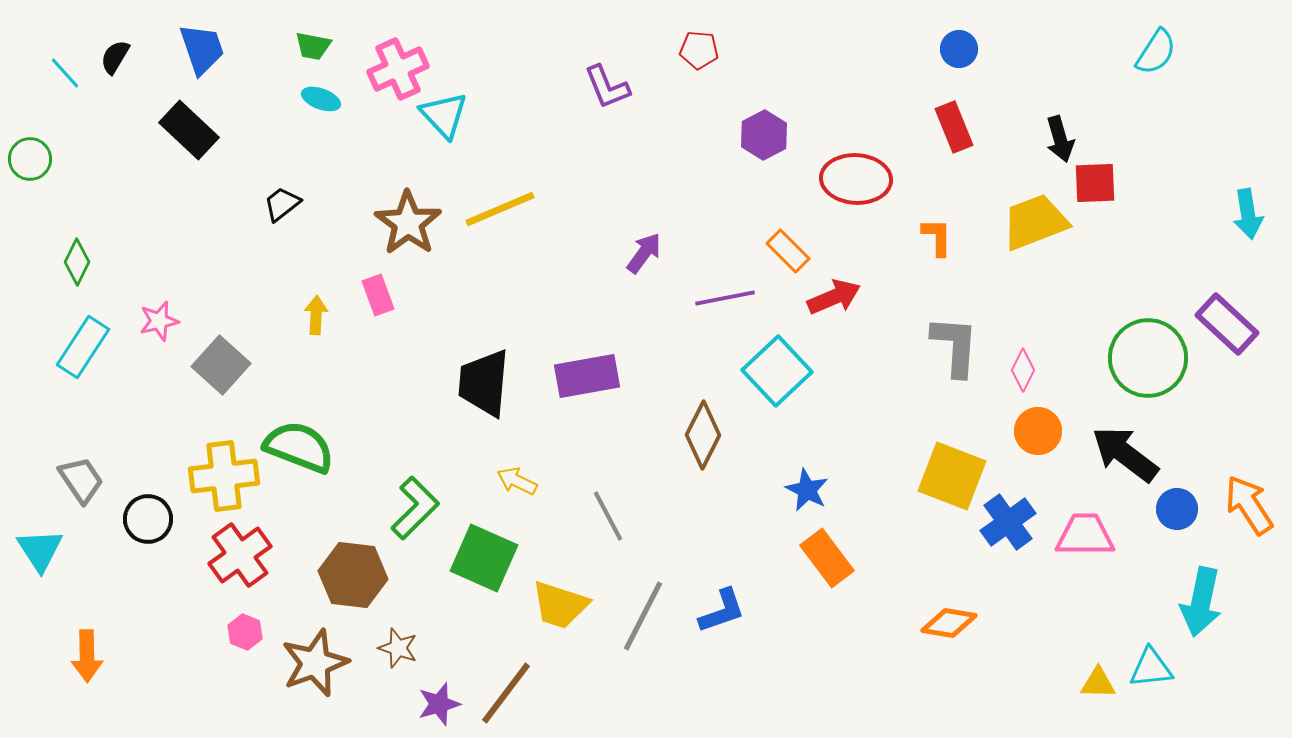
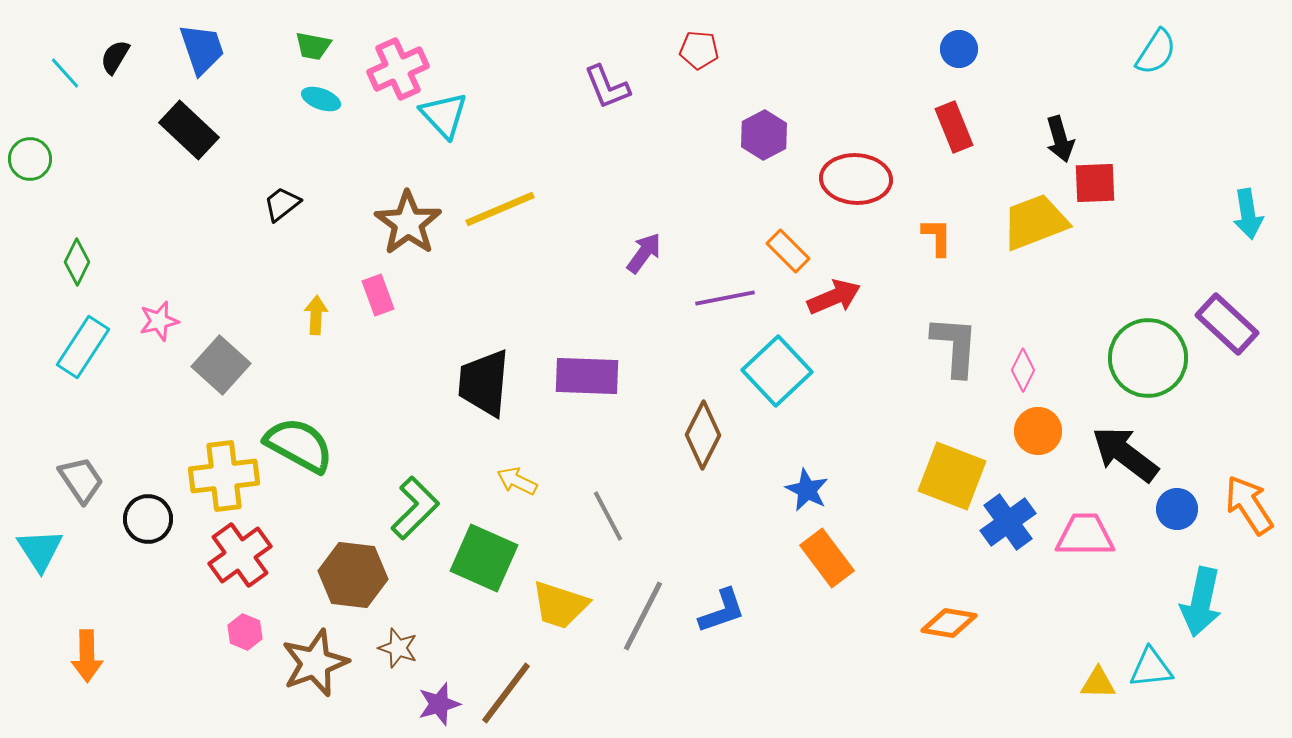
purple rectangle at (587, 376): rotated 12 degrees clockwise
green semicircle at (299, 447): moved 2 px up; rotated 8 degrees clockwise
